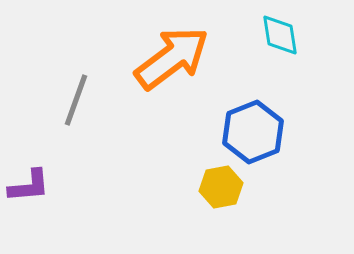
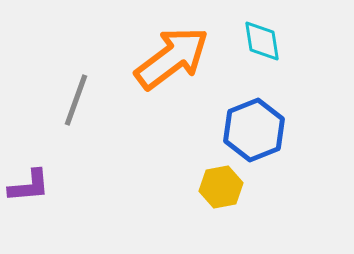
cyan diamond: moved 18 px left, 6 px down
blue hexagon: moved 1 px right, 2 px up
